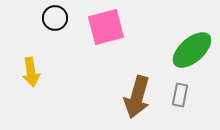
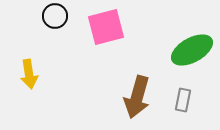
black circle: moved 2 px up
green ellipse: rotated 12 degrees clockwise
yellow arrow: moved 2 px left, 2 px down
gray rectangle: moved 3 px right, 5 px down
